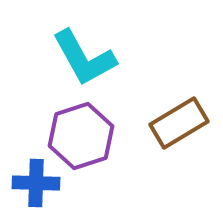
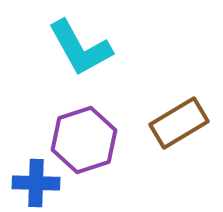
cyan L-shape: moved 4 px left, 10 px up
purple hexagon: moved 3 px right, 4 px down
